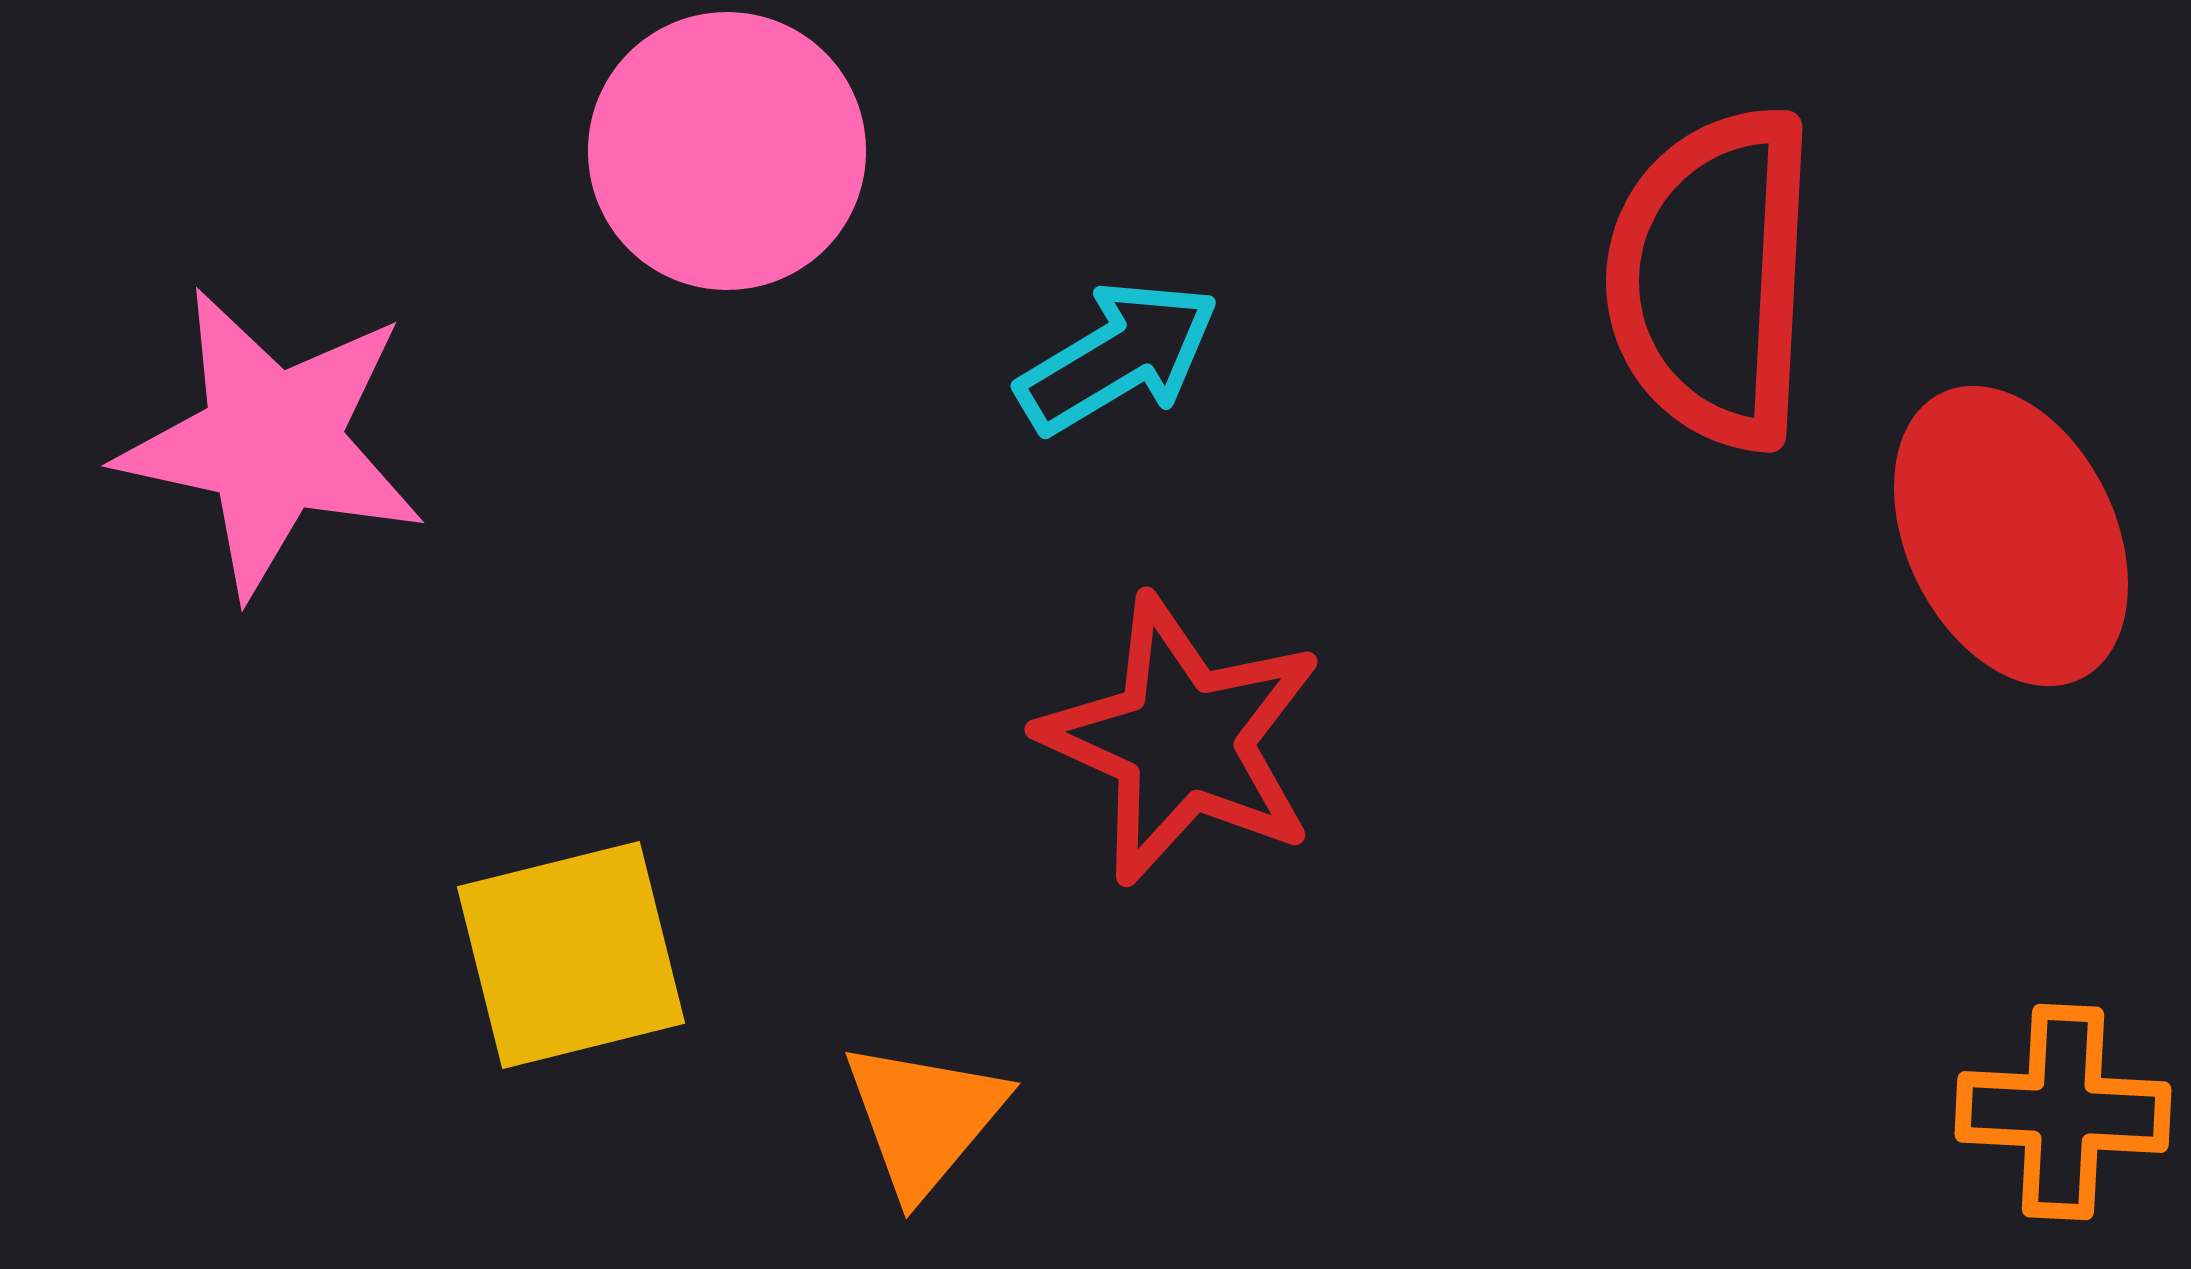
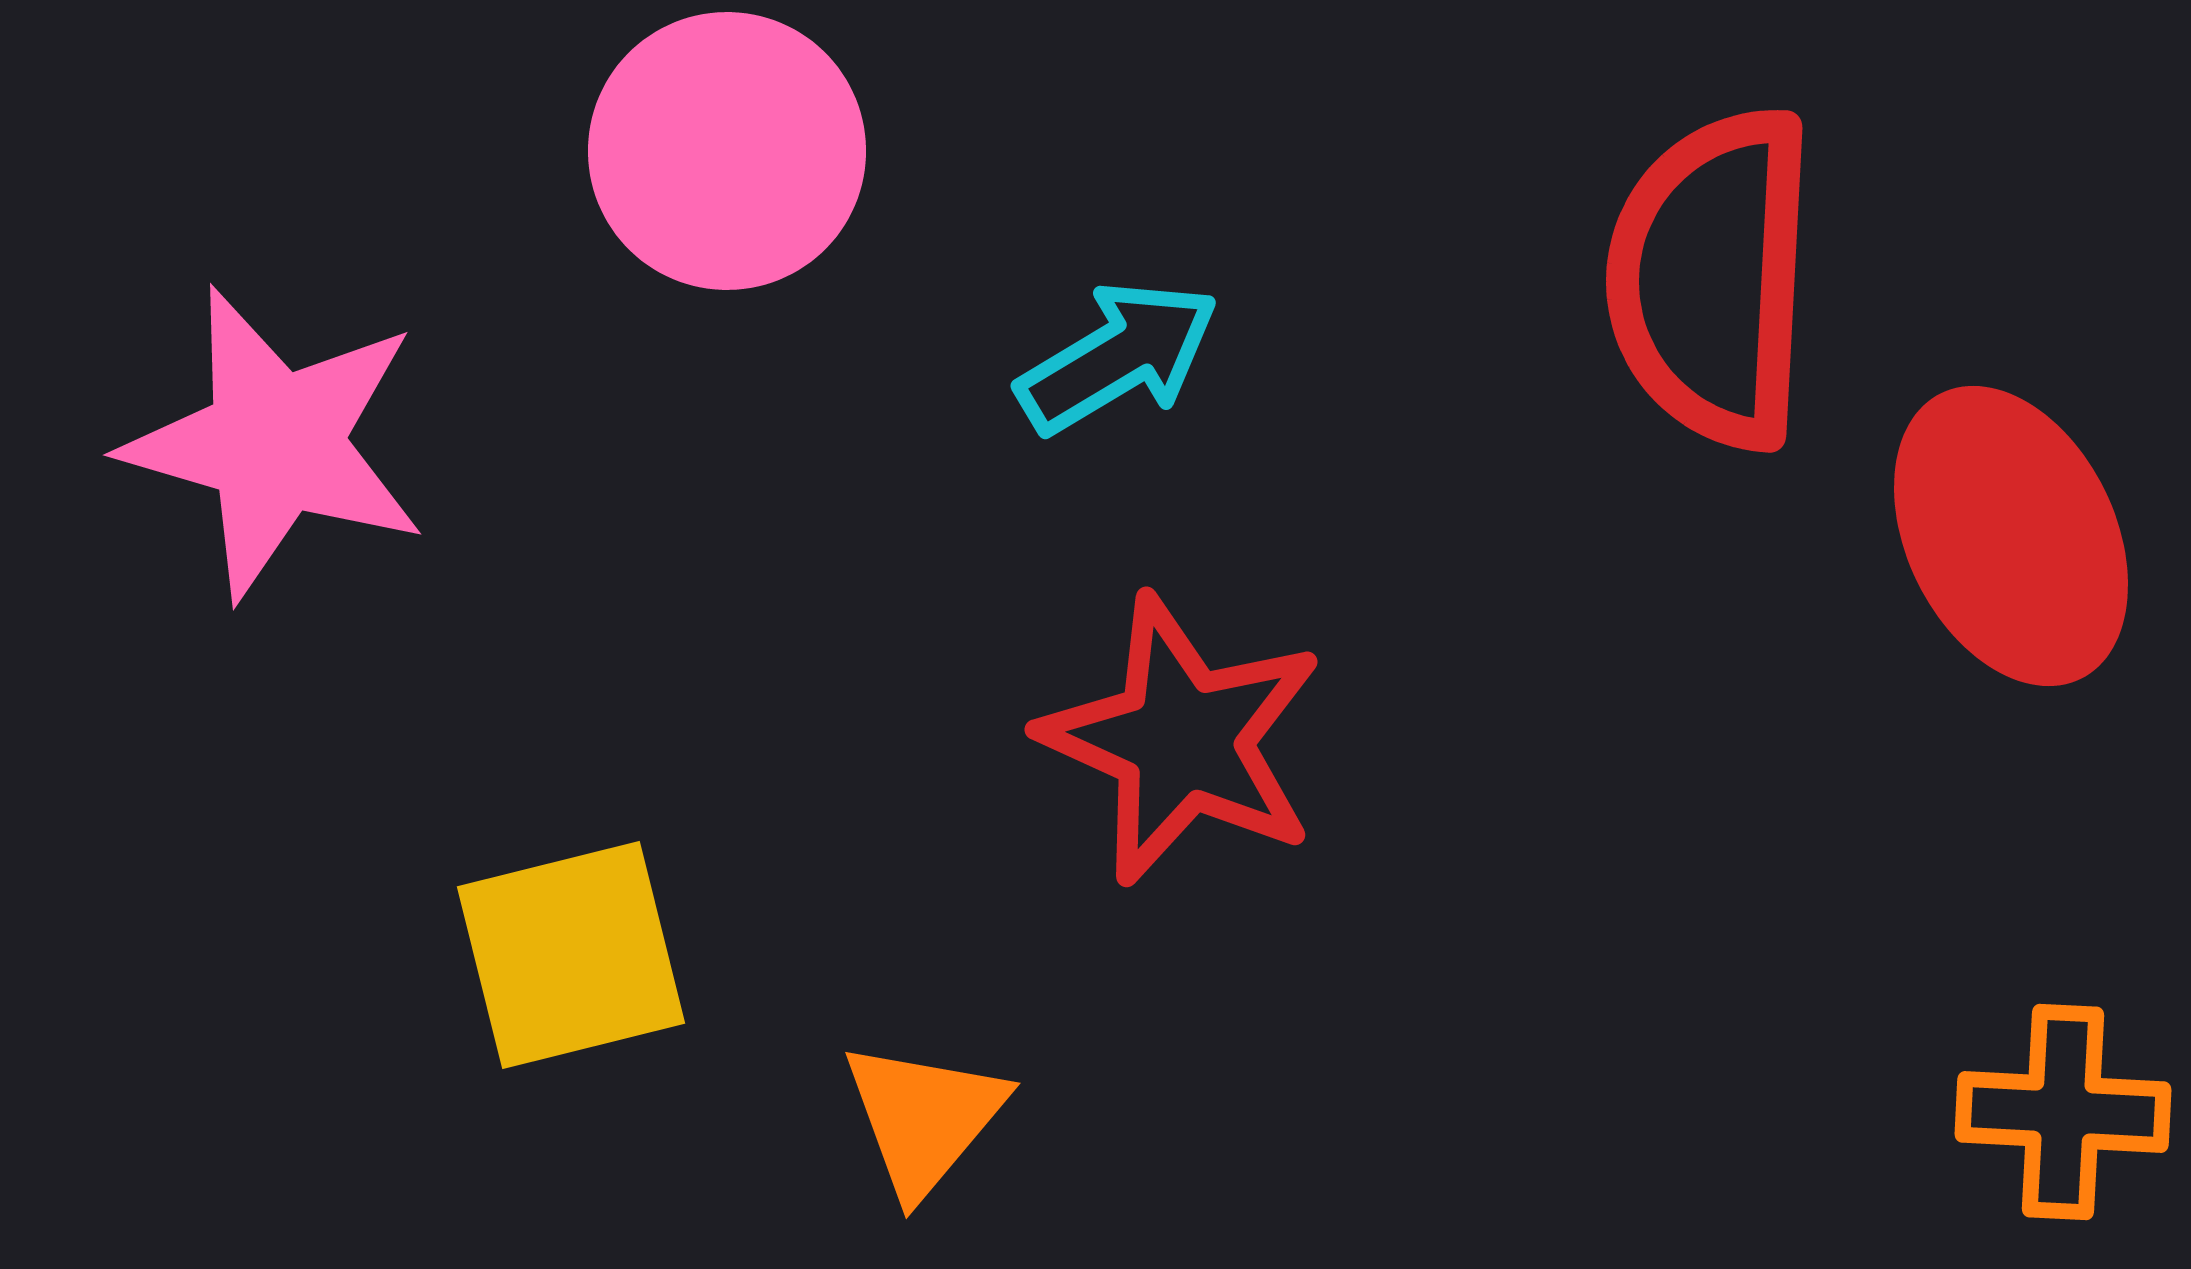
pink star: moved 3 px right, 1 px down; rotated 4 degrees clockwise
